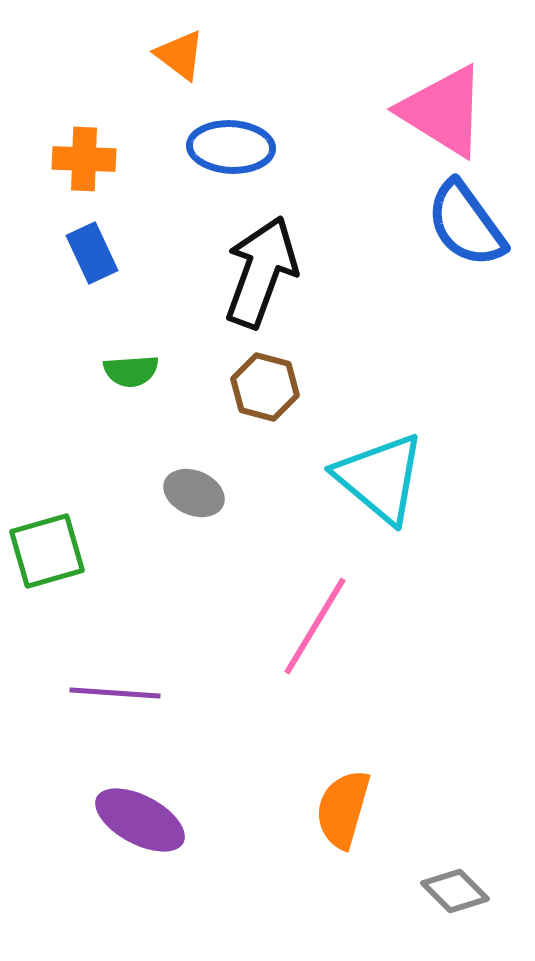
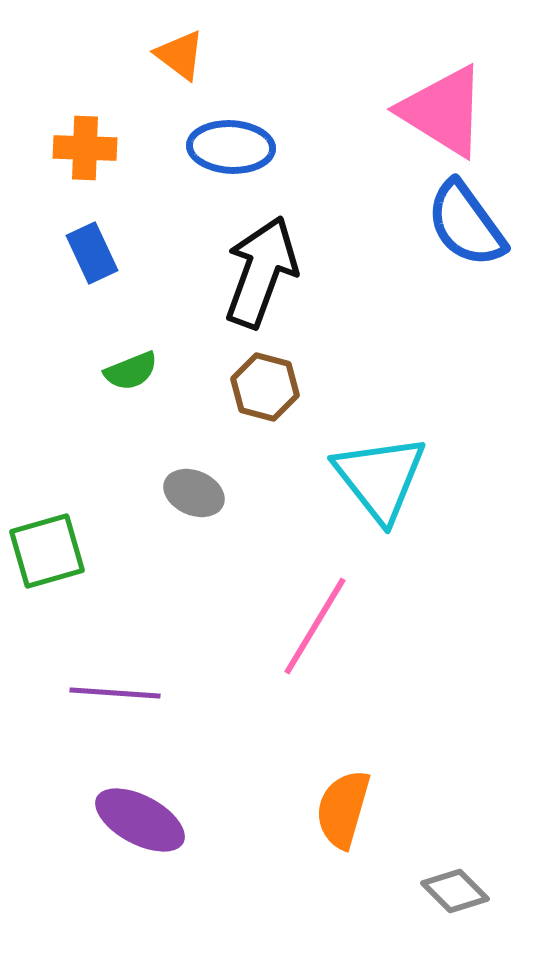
orange cross: moved 1 px right, 11 px up
green semicircle: rotated 18 degrees counterclockwise
cyan triangle: rotated 12 degrees clockwise
